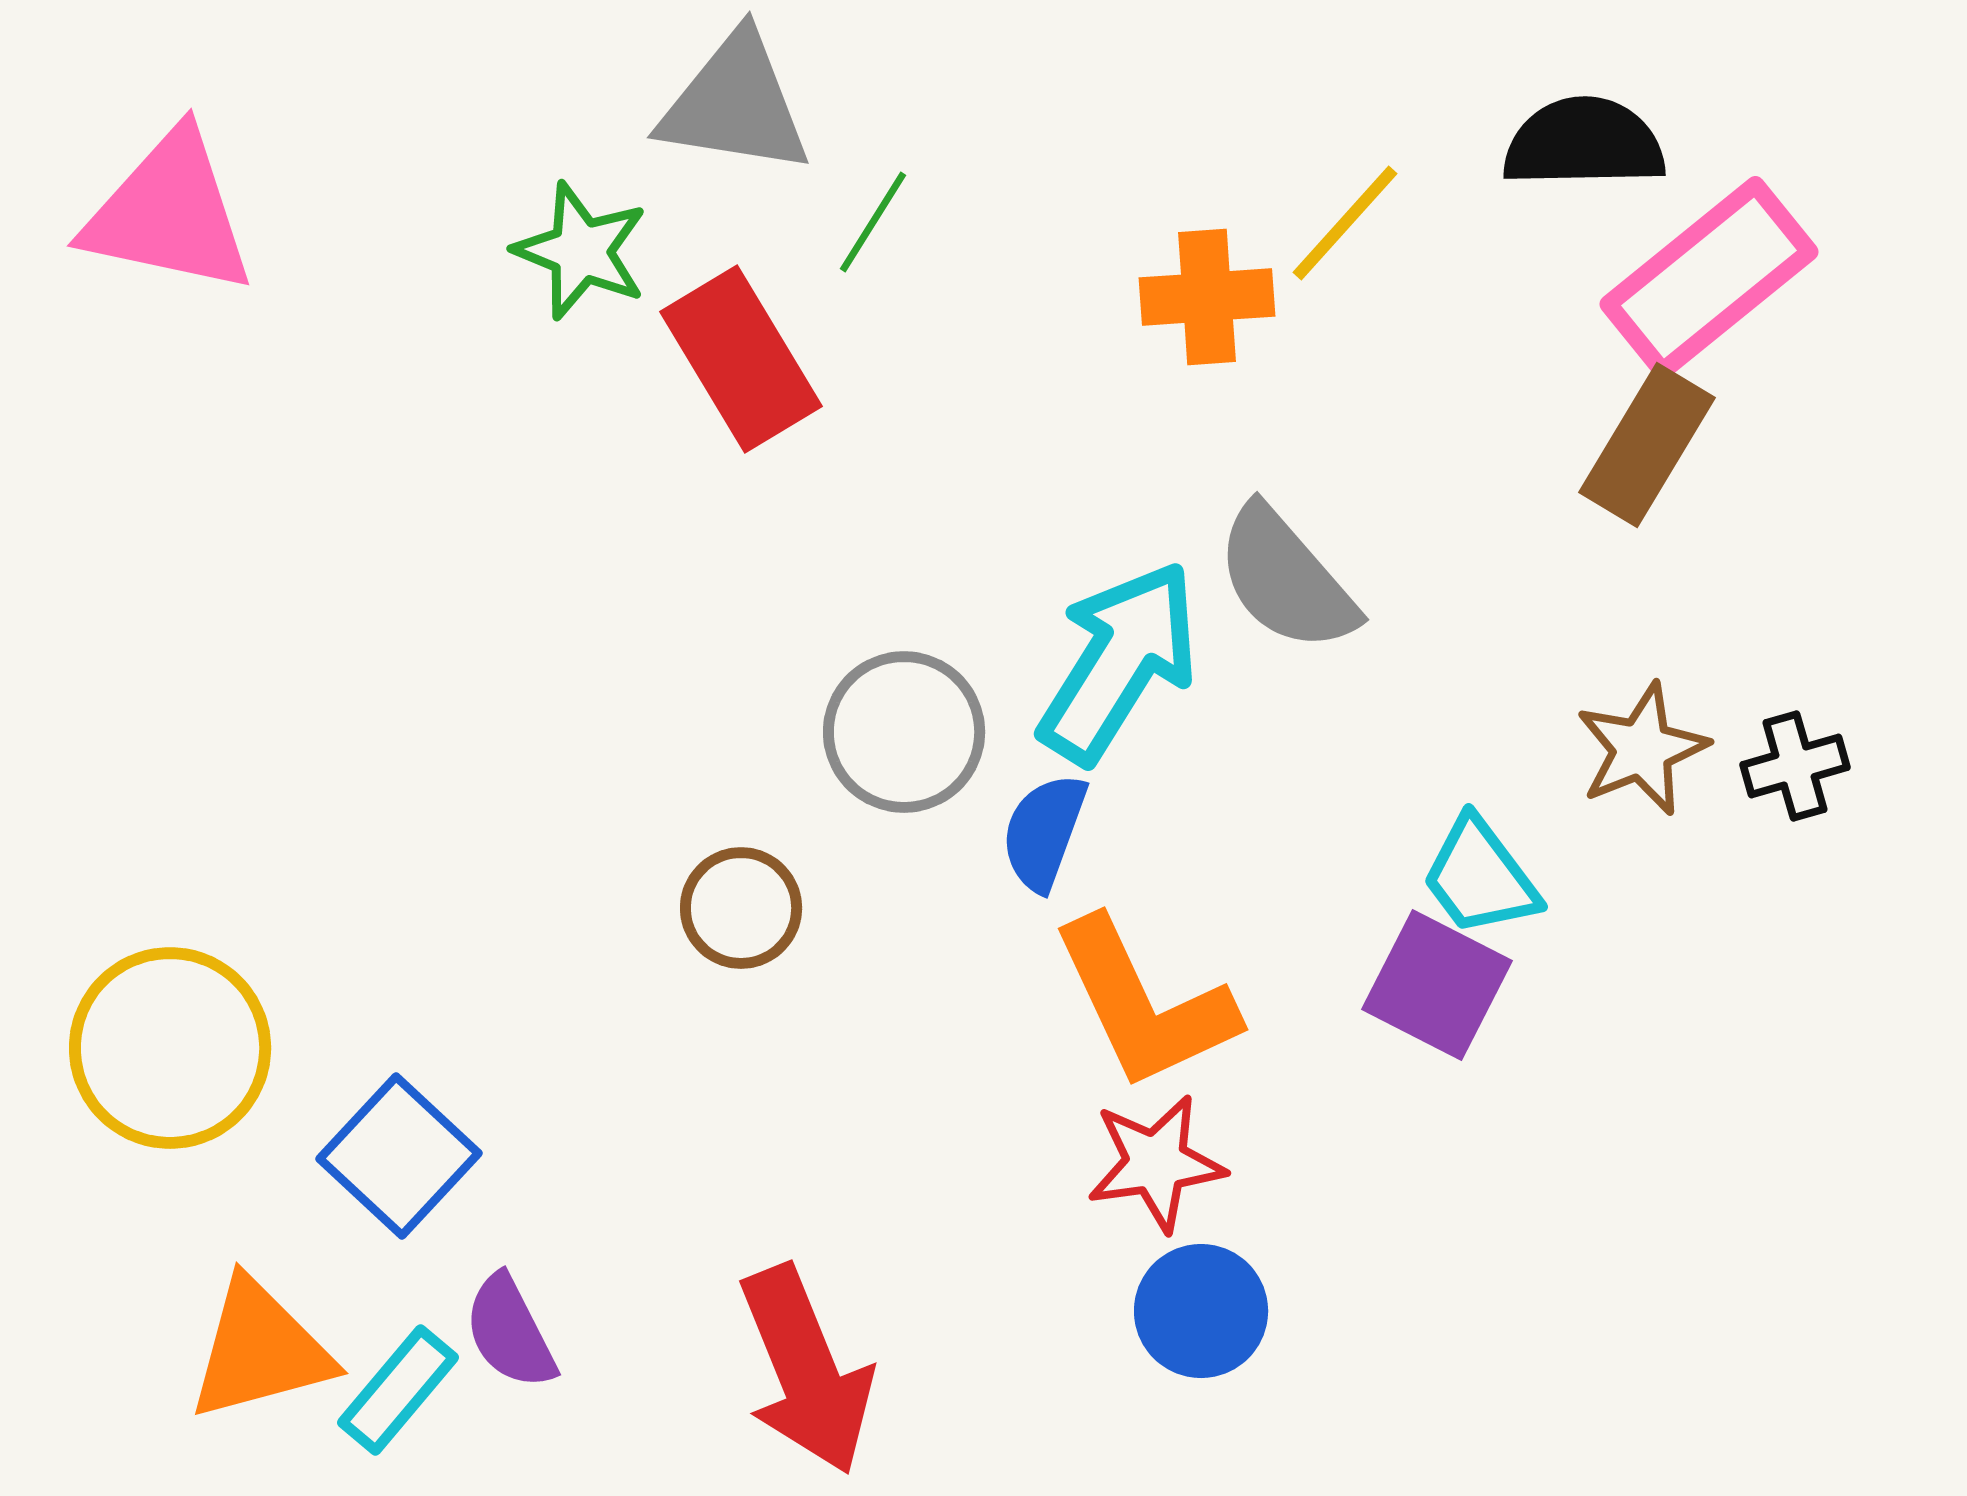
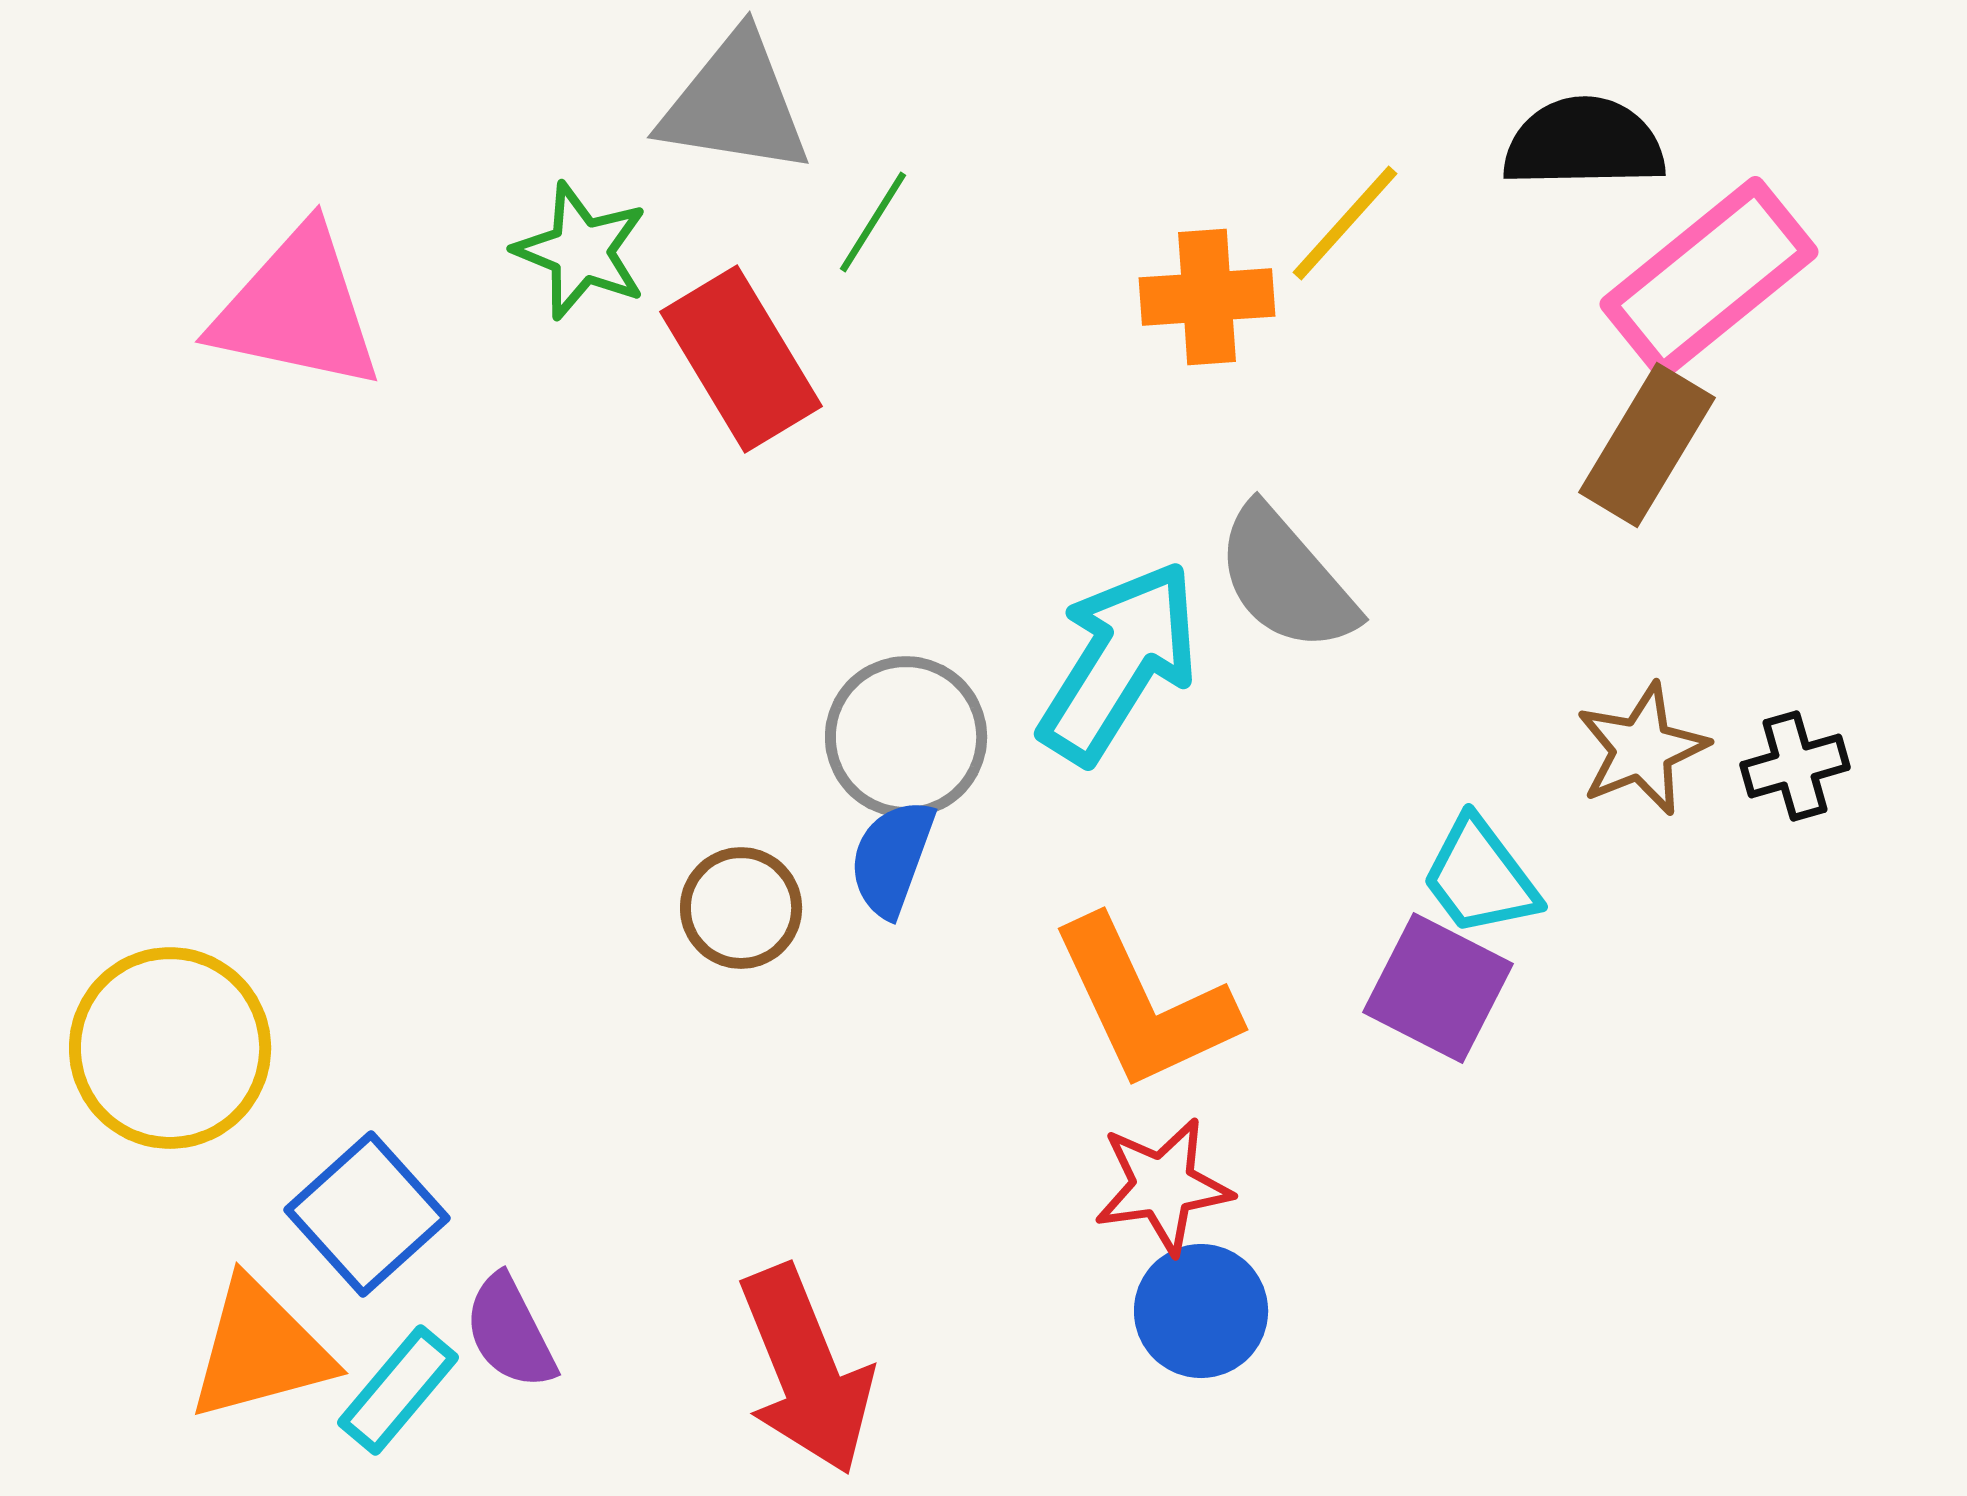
pink triangle: moved 128 px right, 96 px down
gray circle: moved 2 px right, 5 px down
blue semicircle: moved 152 px left, 26 px down
purple square: moved 1 px right, 3 px down
blue square: moved 32 px left, 58 px down; rotated 5 degrees clockwise
red star: moved 7 px right, 23 px down
